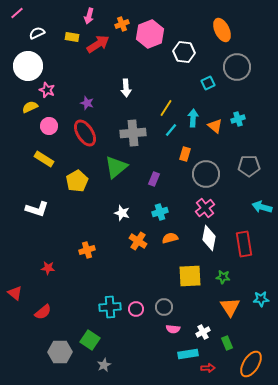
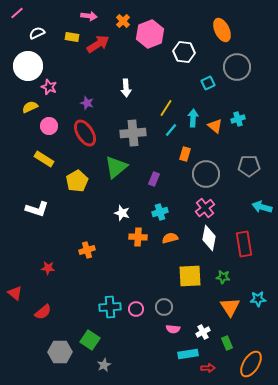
pink arrow at (89, 16): rotated 98 degrees counterclockwise
orange cross at (122, 24): moved 1 px right, 3 px up; rotated 24 degrees counterclockwise
pink star at (47, 90): moved 2 px right, 3 px up
orange cross at (138, 241): moved 4 px up; rotated 30 degrees counterclockwise
cyan star at (261, 299): moved 3 px left
